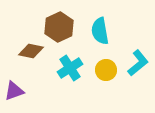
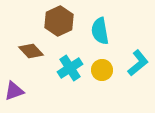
brown hexagon: moved 6 px up
brown diamond: rotated 35 degrees clockwise
yellow circle: moved 4 px left
